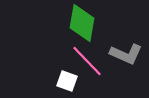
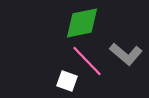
green diamond: rotated 69 degrees clockwise
gray L-shape: rotated 16 degrees clockwise
